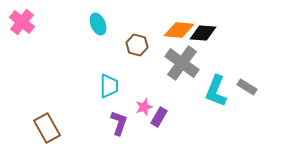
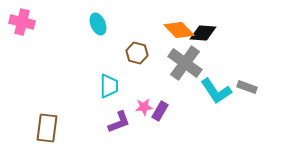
pink cross: rotated 25 degrees counterclockwise
orange diamond: rotated 40 degrees clockwise
brown hexagon: moved 8 px down
gray cross: moved 3 px right
gray rectangle: rotated 12 degrees counterclockwise
cyan L-shape: rotated 56 degrees counterclockwise
pink star: rotated 12 degrees clockwise
purple rectangle: moved 1 px right, 6 px up
purple L-shape: moved 1 px up; rotated 50 degrees clockwise
brown rectangle: rotated 36 degrees clockwise
